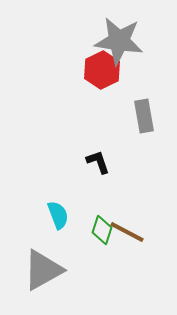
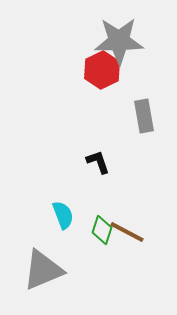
gray star: rotated 9 degrees counterclockwise
cyan semicircle: moved 5 px right
gray triangle: rotated 6 degrees clockwise
